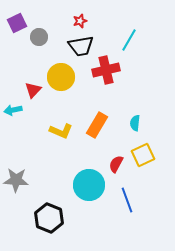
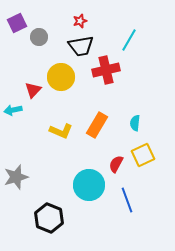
gray star: moved 3 px up; rotated 20 degrees counterclockwise
